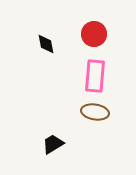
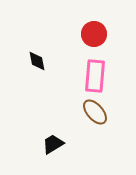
black diamond: moved 9 px left, 17 px down
brown ellipse: rotated 40 degrees clockwise
